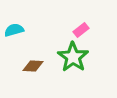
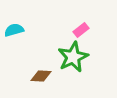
green star: rotated 12 degrees clockwise
brown diamond: moved 8 px right, 10 px down
